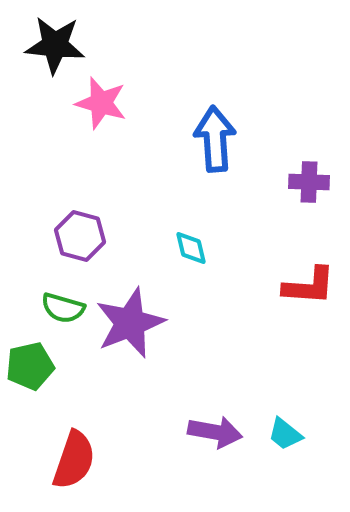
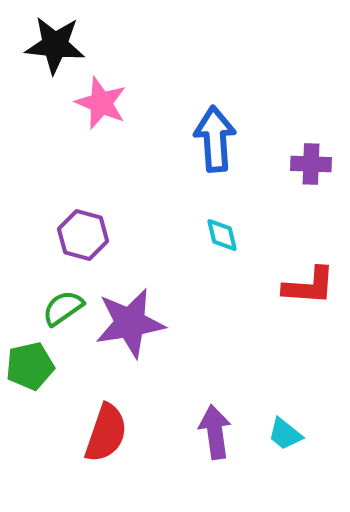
pink star: rotated 6 degrees clockwise
purple cross: moved 2 px right, 18 px up
purple hexagon: moved 3 px right, 1 px up
cyan diamond: moved 31 px right, 13 px up
green semicircle: rotated 129 degrees clockwise
purple star: rotated 12 degrees clockwise
purple arrow: rotated 108 degrees counterclockwise
red semicircle: moved 32 px right, 27 px up
